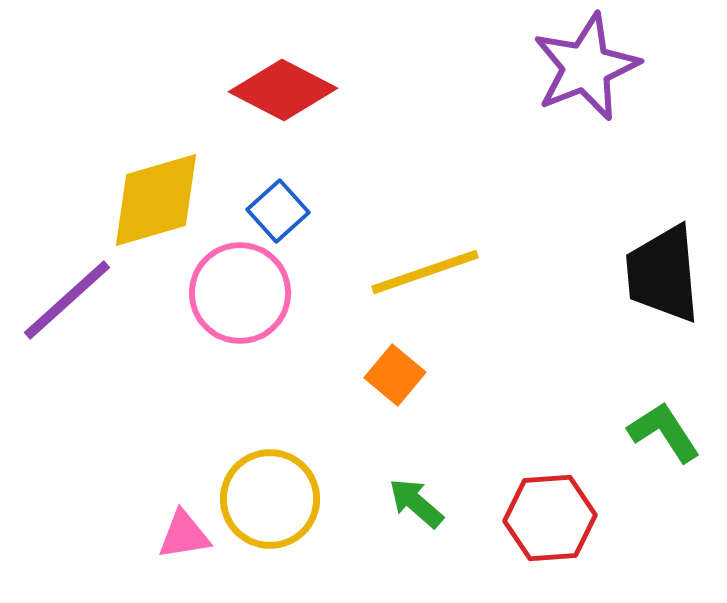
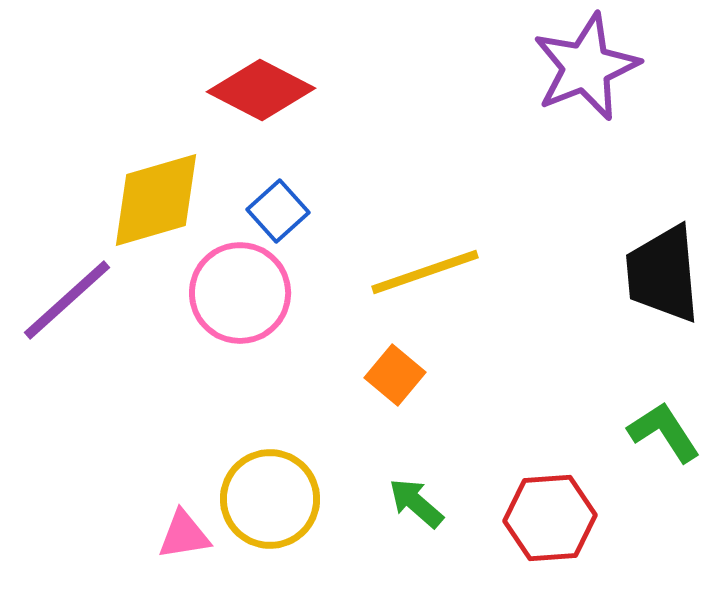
red diamond: moved 22 px left
